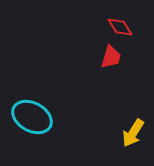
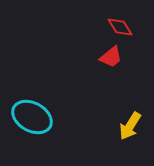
red trapezoid: rotated 35 degrees clockwise
yellow arrow: moved 3 px left, 7 px up
